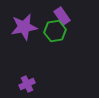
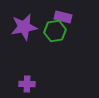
purple rectangle: moved 1 px right, 1 px down; rotated 42 degrees counterclockwise
purple cross: rotated 28 degrees clockwise
